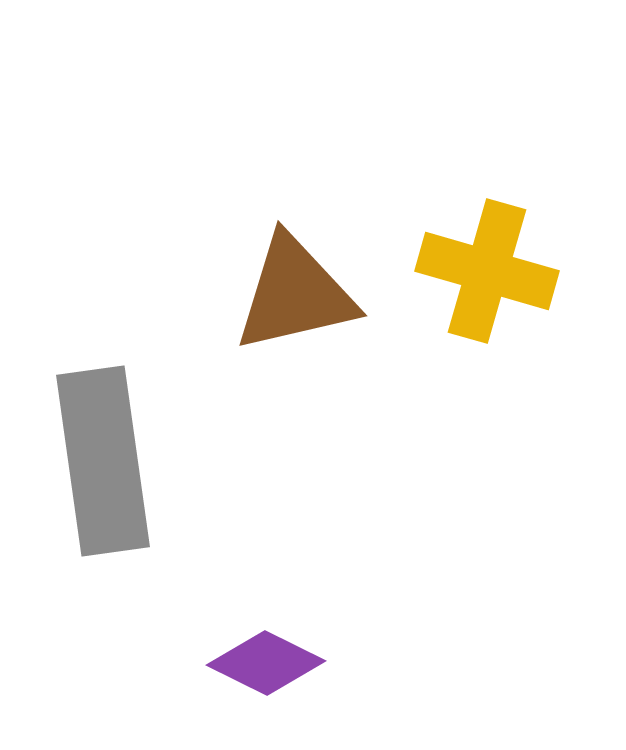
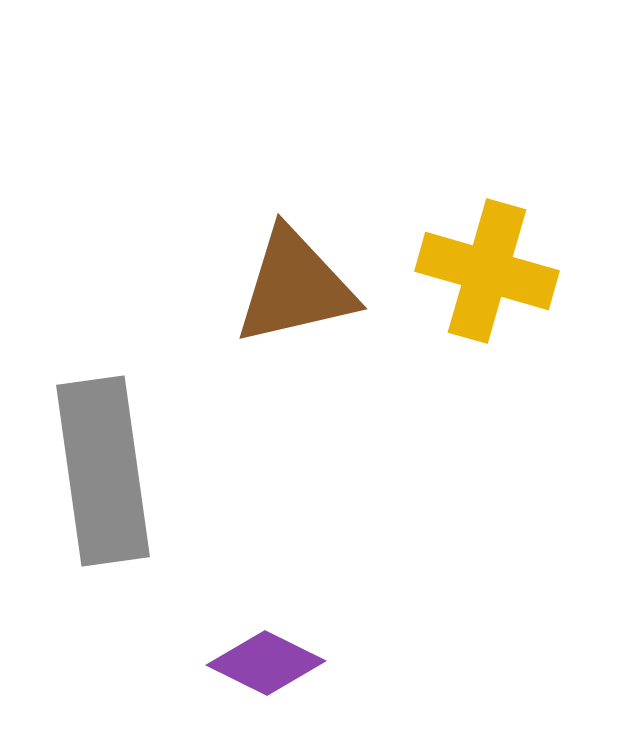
brown triangle: moved 7 px up
gray rectangle: moved 10 px down
